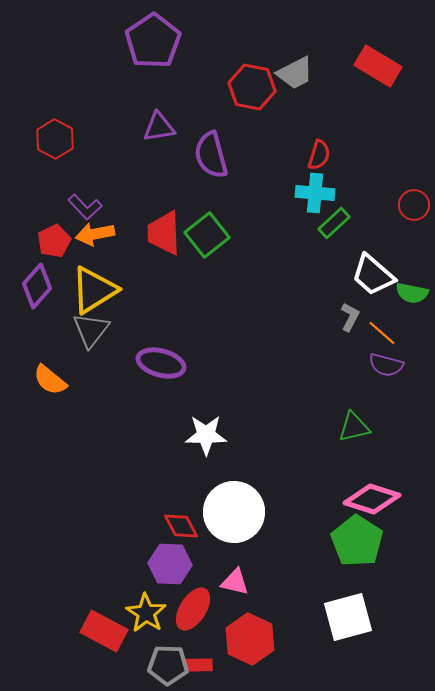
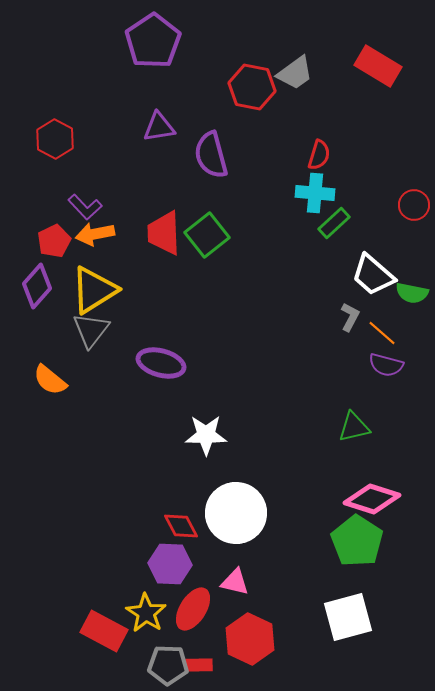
gray trapezoid at (295, 73): rotated 9 degrees counterclockwise
white circle at (234, 512): moved 2 px right, 1 px down
